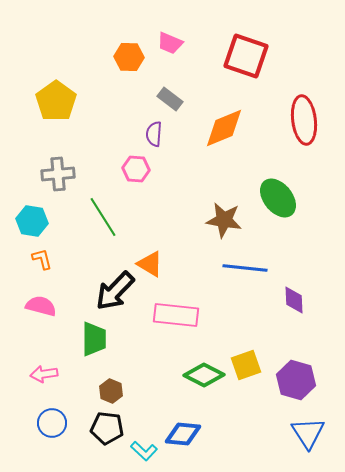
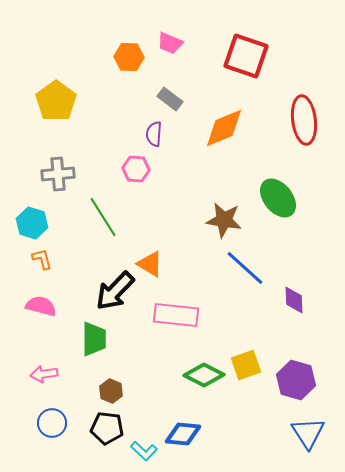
cyan hexagon: moved 2 px down; rotated 8 degrees clockwise
blue line: rotated 36 degrees clockwise
